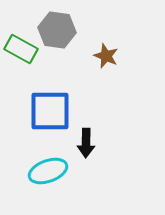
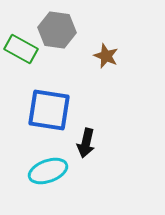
blue square: moved 1 px left, 1 px up; rotated 9 degrees clockwise
black arrow: rotated 12 degrees clockwise
